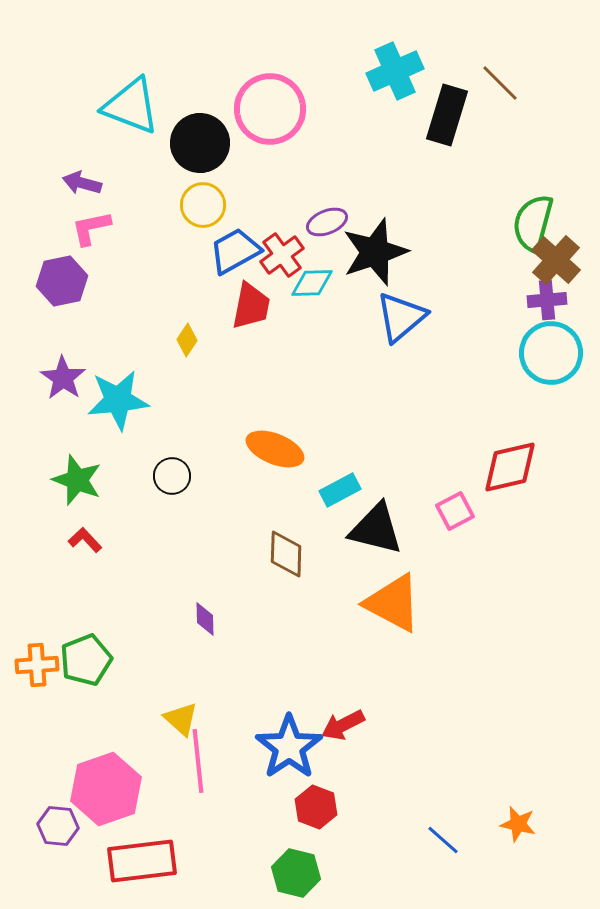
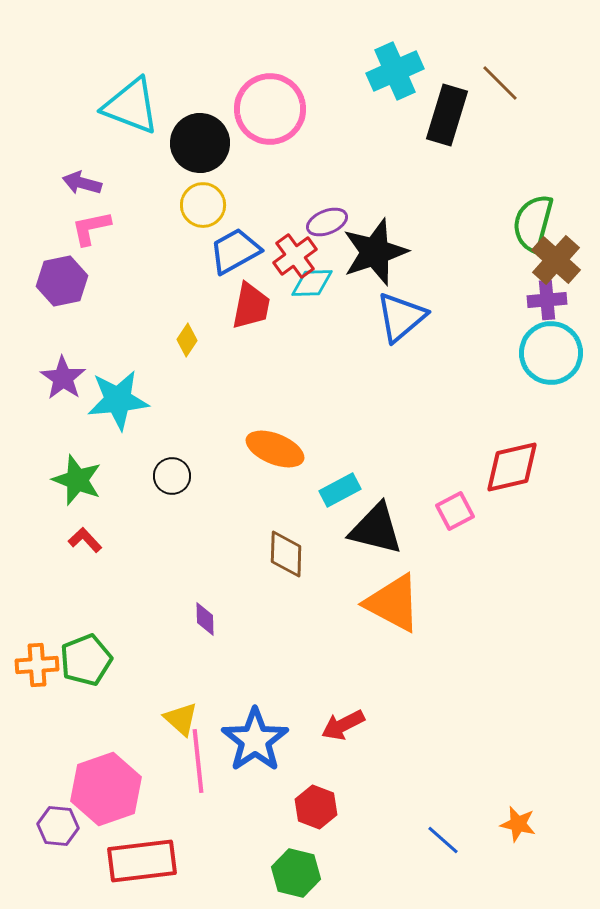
red cross at (282, 255): moved 13 px right, 1 px down
red diamond at (510, 467): moved 2 px right
blue star at (289, 747): moved 34 px left, 7 px up
